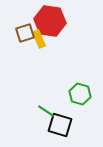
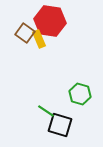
brown square: rotated 36 degrees counterclockwise
